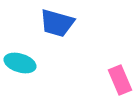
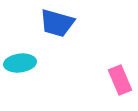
cyan ellipse: rotated 24 degrees counterclockwise
